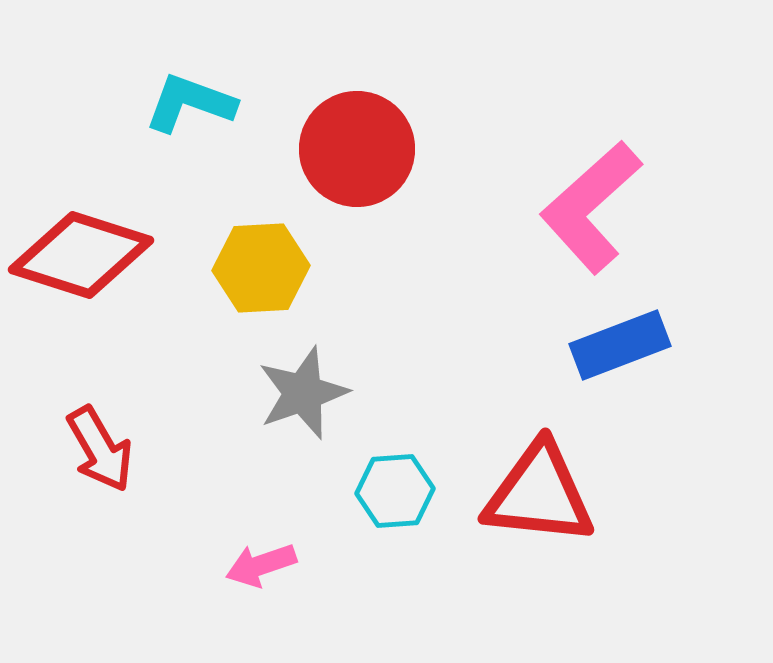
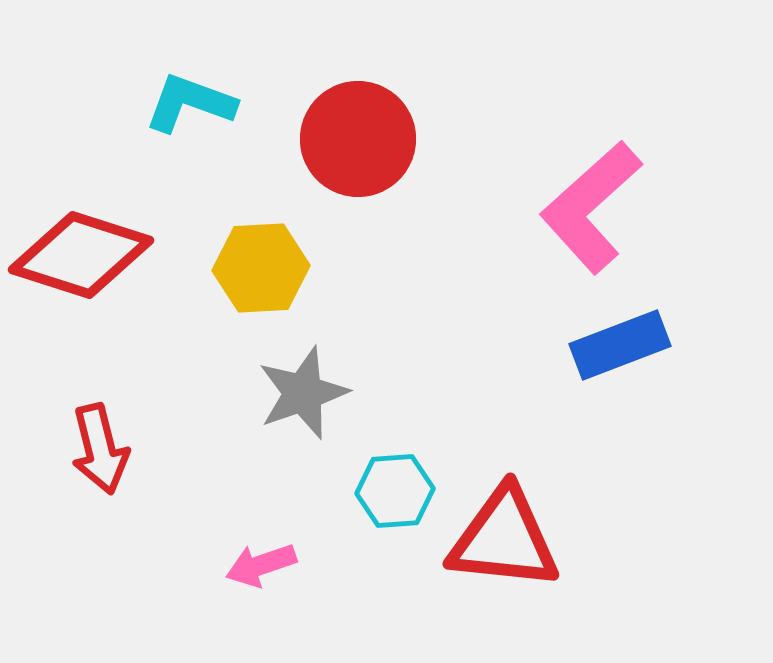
red circle: moved 1 px right, 10 px up
red arrow: rotated 16 degrees clockwise
red triangle: moved 35 px left, 45 px down
